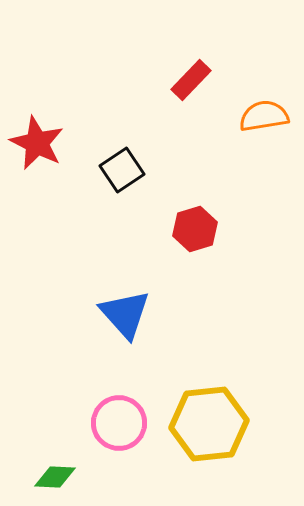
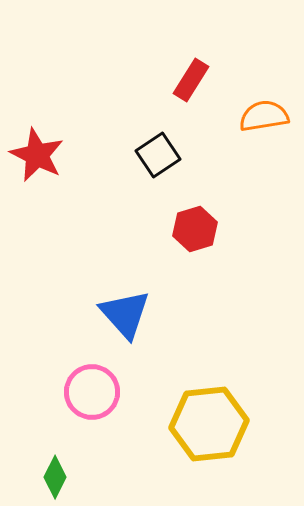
red rectangle: rotated 12 degrees counterclockwise
red star: moved 12 px down
black square: moved 36 px right, 15 px up
pink circle: moved 27 px left, 31 px up
green diamond: rotated 66 degrees counterclockwise
